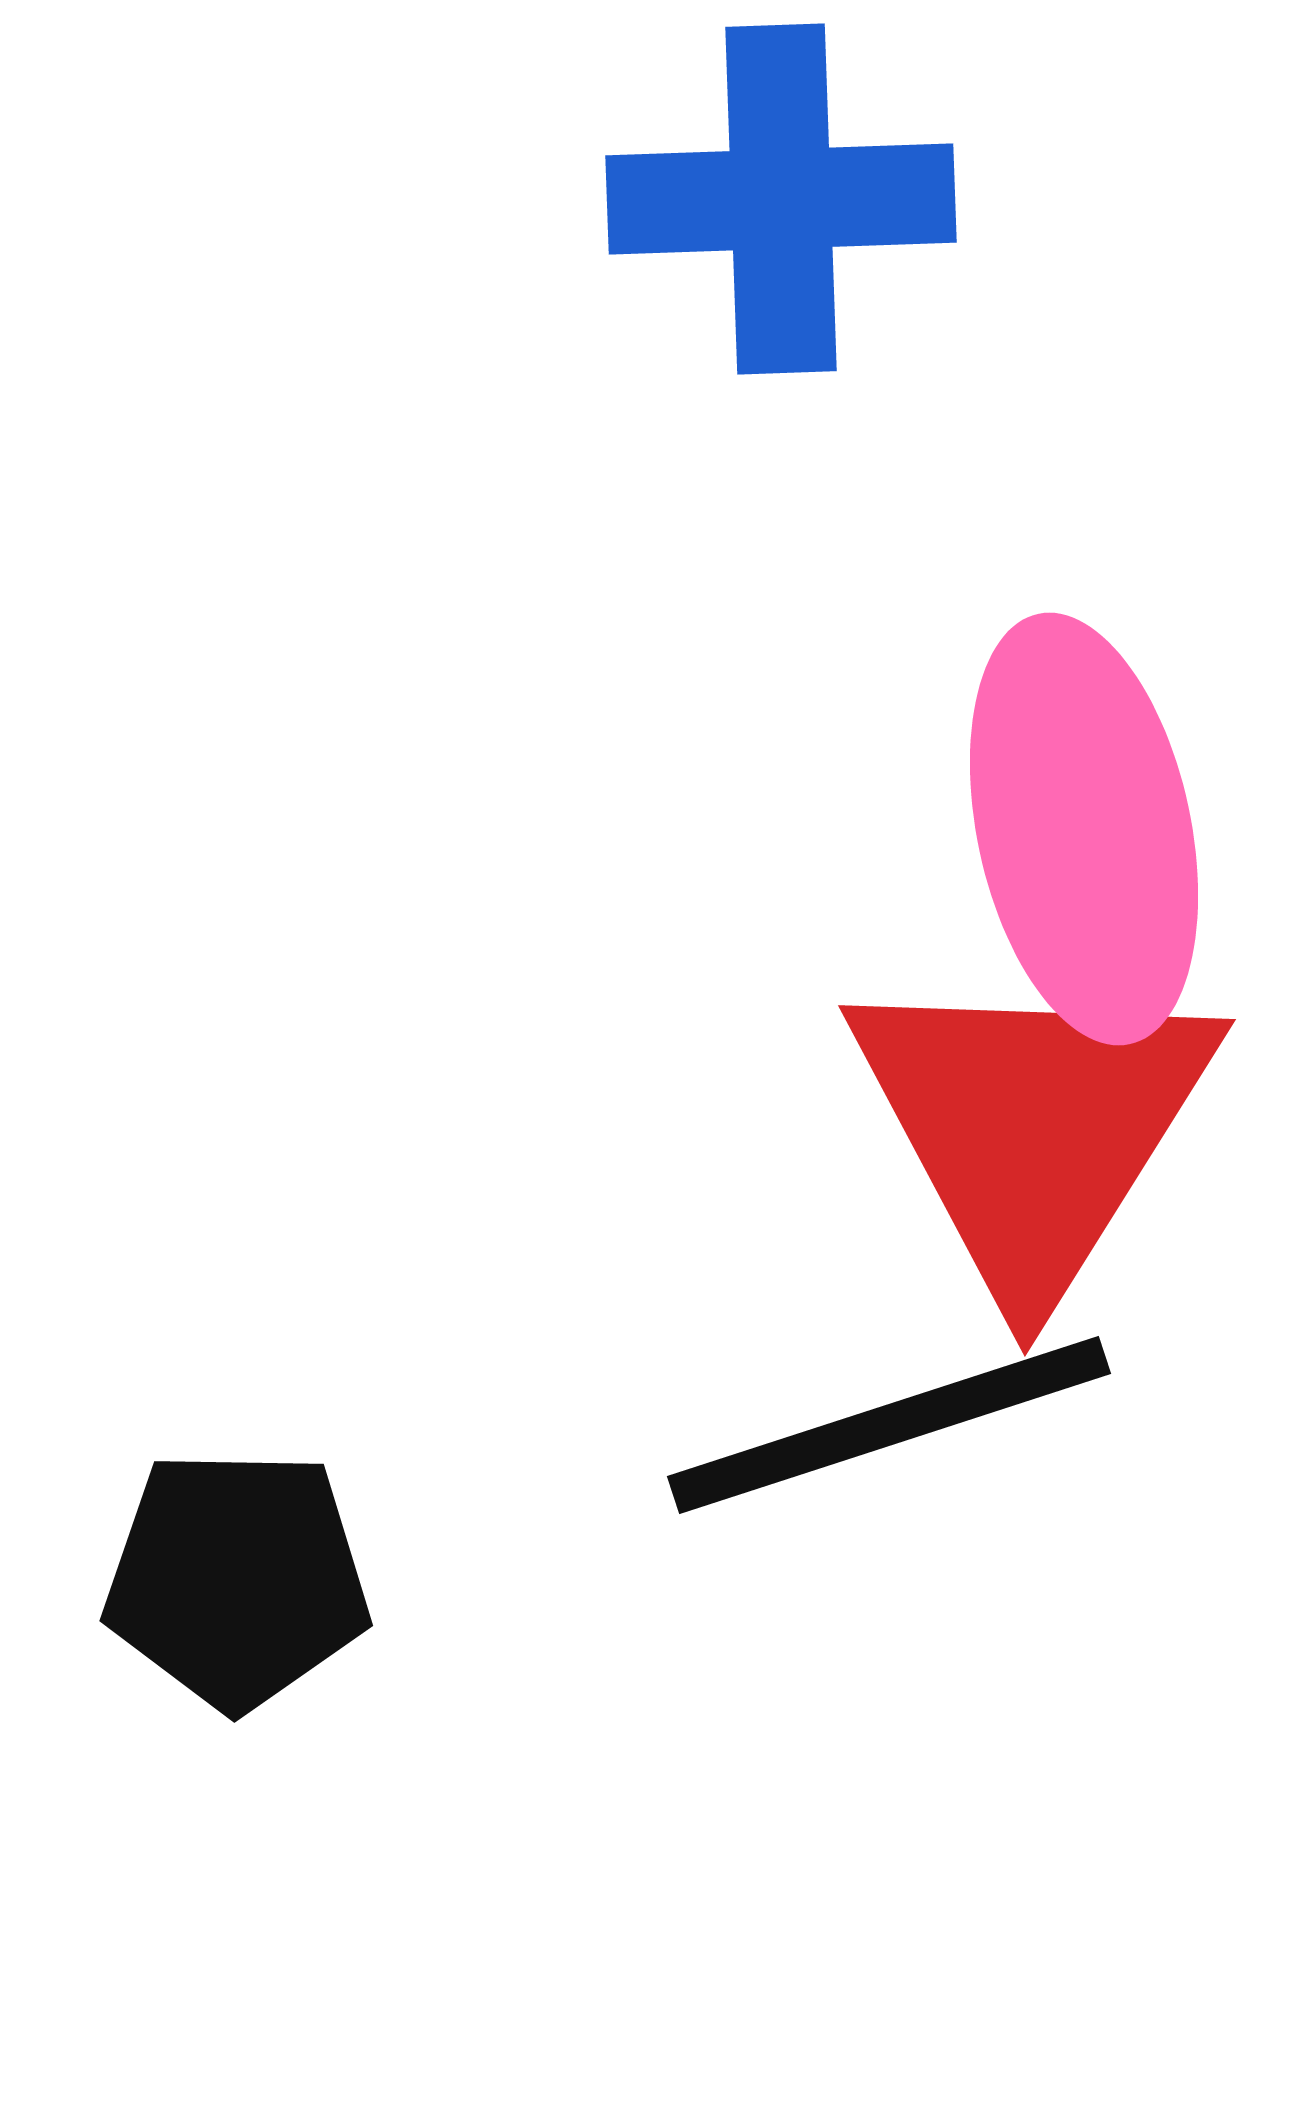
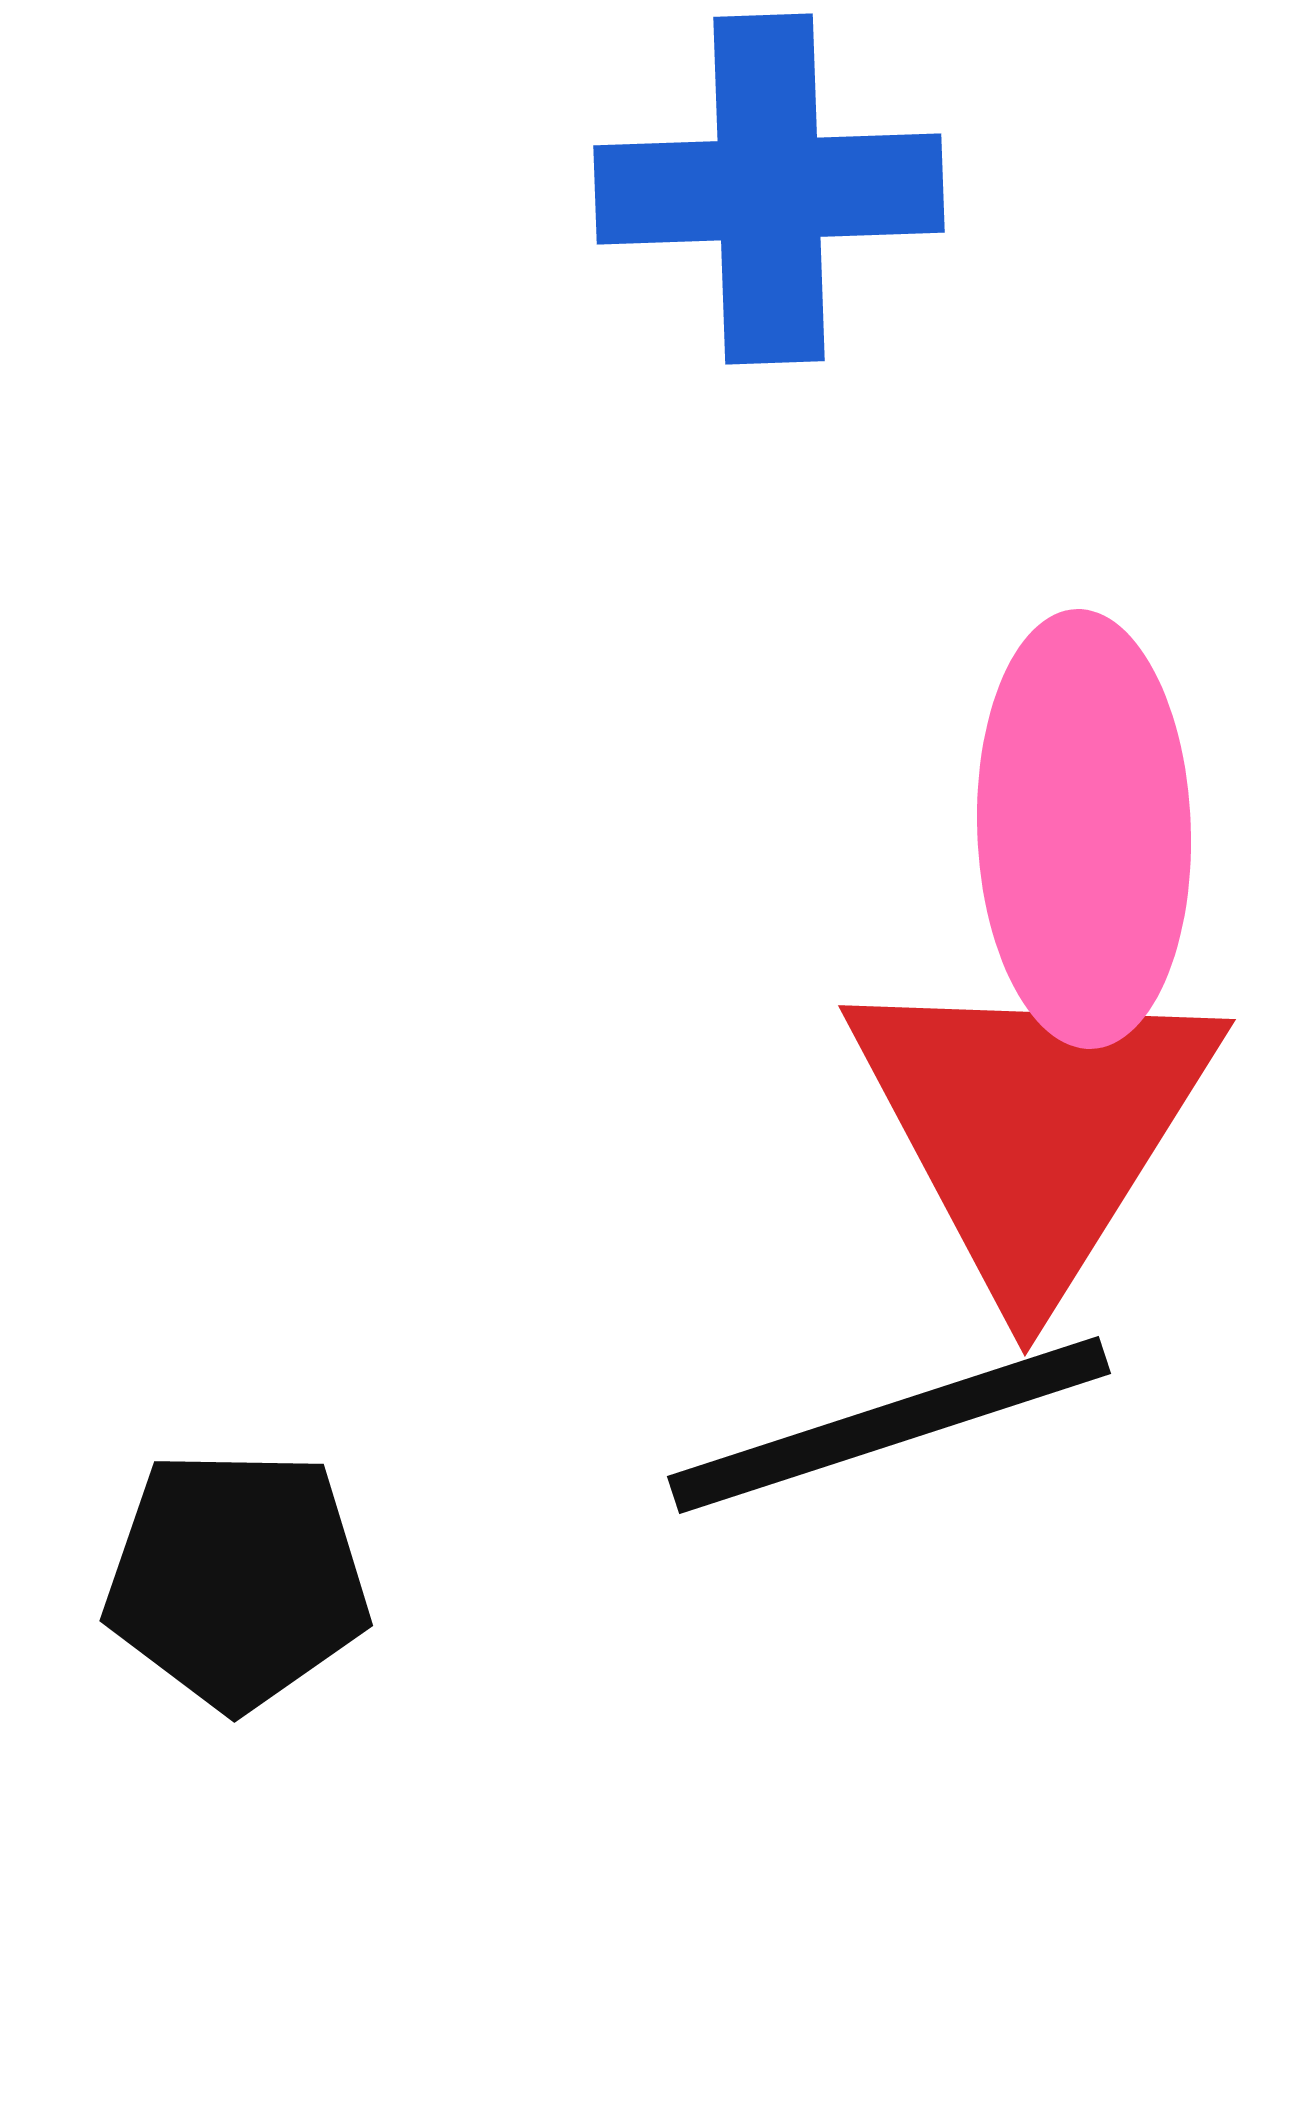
blue cross: moved 12 px left, 10 px up
pink ellipse: rotated 10 degrees clockwise
